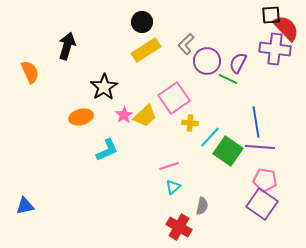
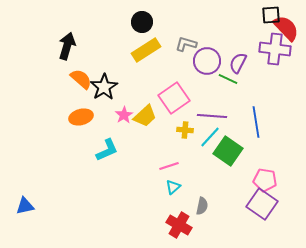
gray L-shape: rotated 60 degrees clockwise
orange semicircle: moved 51 px right, 7 px down; rotated 25 degrees counterclockwise
yellow cross: moved 5 px left, 7 px down
purple line: moved 48 px left, 31 px up
red cross: moved 2 px up
